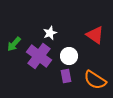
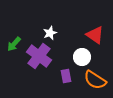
white circle: moved 13 px right, 1 px down
